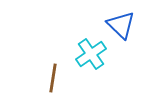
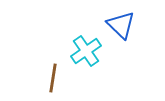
cyan cross: moved 5 px left, 3 px up
